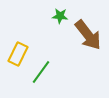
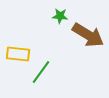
brown arrow: rotated 20 degrees counterclockwise
yellow rectangle: rotated 70 degrees clockwise
